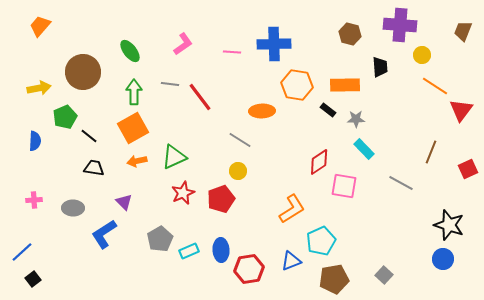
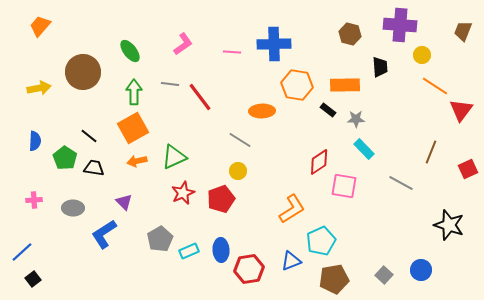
green pentagon at (65, 117): moved 41 px down; rotated 15 degrees counterclockwise
blue circle at (443, 259): moved 22 px left, 11 px down
